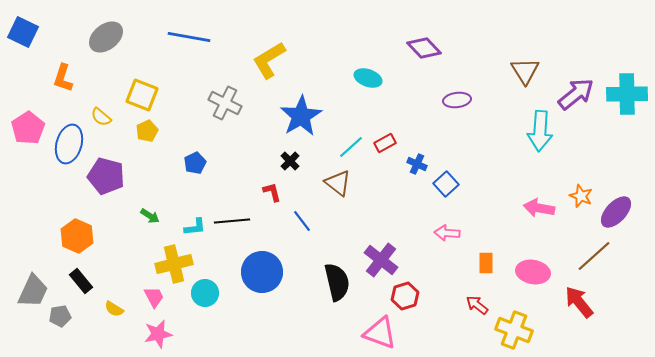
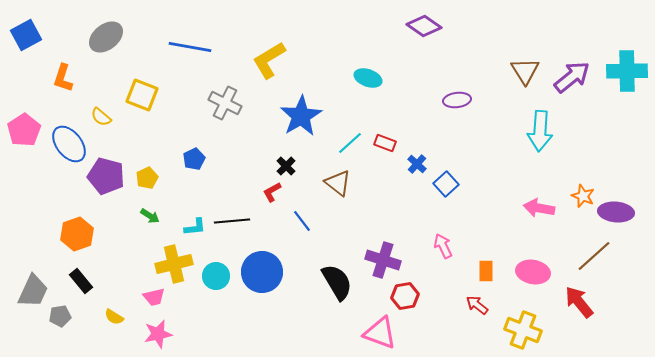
blue square at (23, 32): moved 3 px right, 3 px down; rotated 36 degrees clockwise
blue line at (189, 37): moved 1 px right, 10 px down
purple diamond at (424, 48): moved 22 px up; rotated 12 degrees counterclockwise
purple arrow at (576, 94): moved 4 px left, 17 px up
cyan cross at (627, 94): moved 23 px up
pink pentagon at (28, 128): moved 4 px left, 2 px down
yellow pentagon at (147, 131): moved 47 px down
red rectangle at (385, 143): rotated 50 degrees clockwise
blue ellipse at (69, 144): rotated 54 degrees counterclockwise
cyan line at (351, 147): moved 1 px left, 4 px up
black cross at (290, 161): moved 4 px left, 5 px down
blue pentagon at (195, 163): moved 1 px left, 4 px up
blue cross at (417, 164): rotated 18 degrees clockwise
red L-shape at (272, 192): rotated 105 degrees counterclockwise
orange star at (581, 196): moved 2 px right
purple ellipse at (616, 212): rotated 52 degrees clockwise
pink arrow at (447, 233): moved 4 px left, 13 px down; rotated 60 degrees clockwise
orange hexagon at (77, 236): moved 2 px up; rotated 16 degrees clockwise
purple cross at (381, 260): moved 2 px right; rotated 20 degrees counterclockwise
orange rectangle at (486, 263): moved 8 px down
black semicircle at (337, 282): rotated 18 degrees counterclockwise
cyan circle at (205, 293): moved 11 px right, 17 px up
red hexagon at (405, 296): rotated 8 degrees clockwise
pink trapezoid at (154, 297): rotated 105 degrees clockwise
yellow semicircle at (114, 309): moved 8 px down
yellow cross at (514, 330): moved 9 px right
